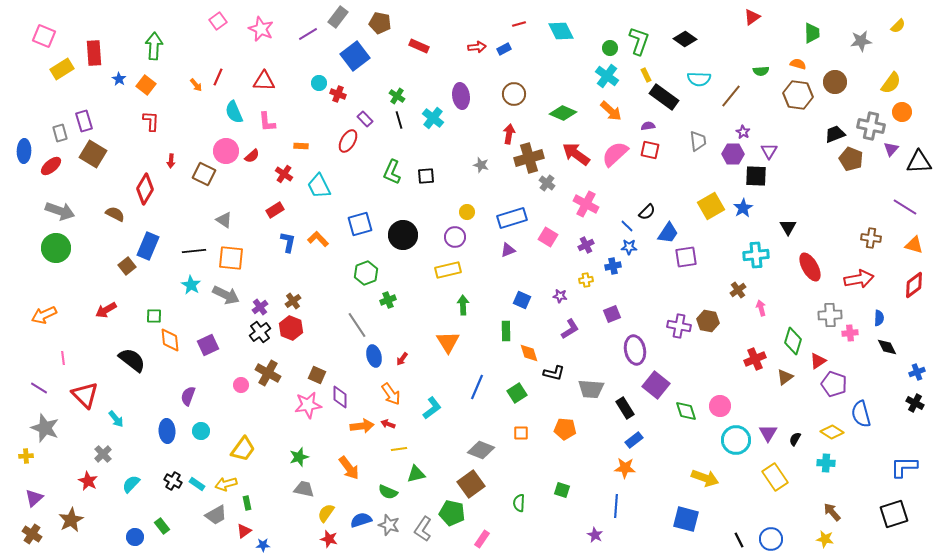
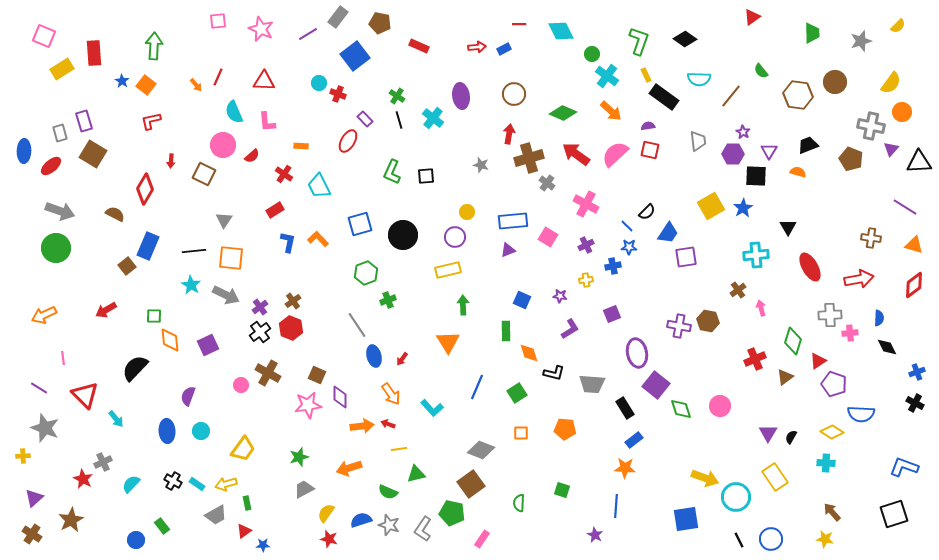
pink square at (218, 21): rotated 30 degrees clockwise
red line at (519, 24): rotated 16 degrees clockwise
gray star at (861, 41): rotated 10 degrees counterclockwise
green circle at (610, 48): moved 18 px left, 6 px down
orange semicircle at (798, 64): moved 108 px down
green semicircle at (761, 71): rotated 56 degrees clockwise
blue star at (119, 79): moved 3 px right, 2 px down
red L-shape at (151, 121): rotated 105 degrees counterclockwise
black trapezoid at (835, 134): moved 27 px left, 11 px down
pink circle at (226, 151): moved 3 px left, 6 px up
blue rectangle at (512, 218): moved 1 px right, 3 px down; rotated 12 degrees clockwise
gray triangle at (224, 220): rotated 30 degrees clockwise
purple ellipse at (635, 350): moved 2 px right, 3 px down
black semicircle at (132, 360): moved 3 px right, 8 px down; rotated 84 degrees counterclockwise
gray trapezoid at (591, 389): moved 1 px right, 5 px up
cyan L-shape at (432, 408): rotated 85 degrees clockwise
green diamond at (686, 411): moved 5 px left, 2 px up
blue semicircle at (861, 414): rotated 72 degrees counterclockwise
black semicircle at (795, 439): moved 4 px left, 2 px up
cyan circle at (736, 440): moved 57 px down
gray cross at (103, 454): moved 8 px down; rotated 18 degrees clockwise
yellow cross at (26, 456): moved 3 px left
blue L-shape at (904, 467): rotated 20 degrees clockwise
orange arrow at (349, 468): rotated 110 degrees clockwise
red star at (88, 481): moved 5 px left, 2 px up
gray trapezoid at (304, 489): rotated 40 degrees counterclockwise
blue square at (686, 519): rotated 24 degrees counterclockwise
blue circle at (135, 537): moved 1 px right, 3 px down
